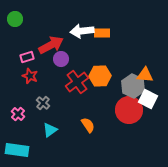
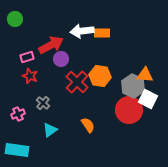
orange hexagon: rotated 10 degrees clockwise
red cross: rotated 10 degrees counterclockwise
pink cross: rotated 24 degrees clockwise
